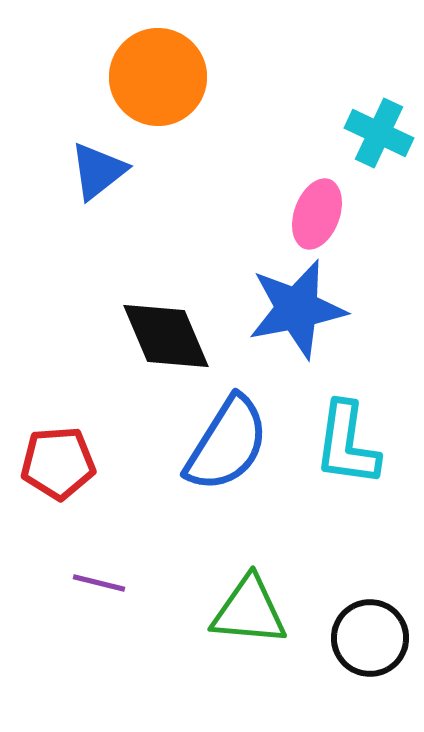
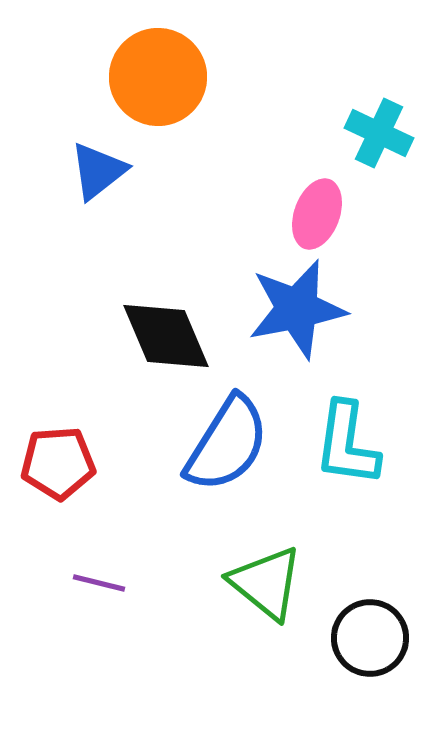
green triangle: moved 17 px right, 28 px up; rotated 34 degrees clockwise
